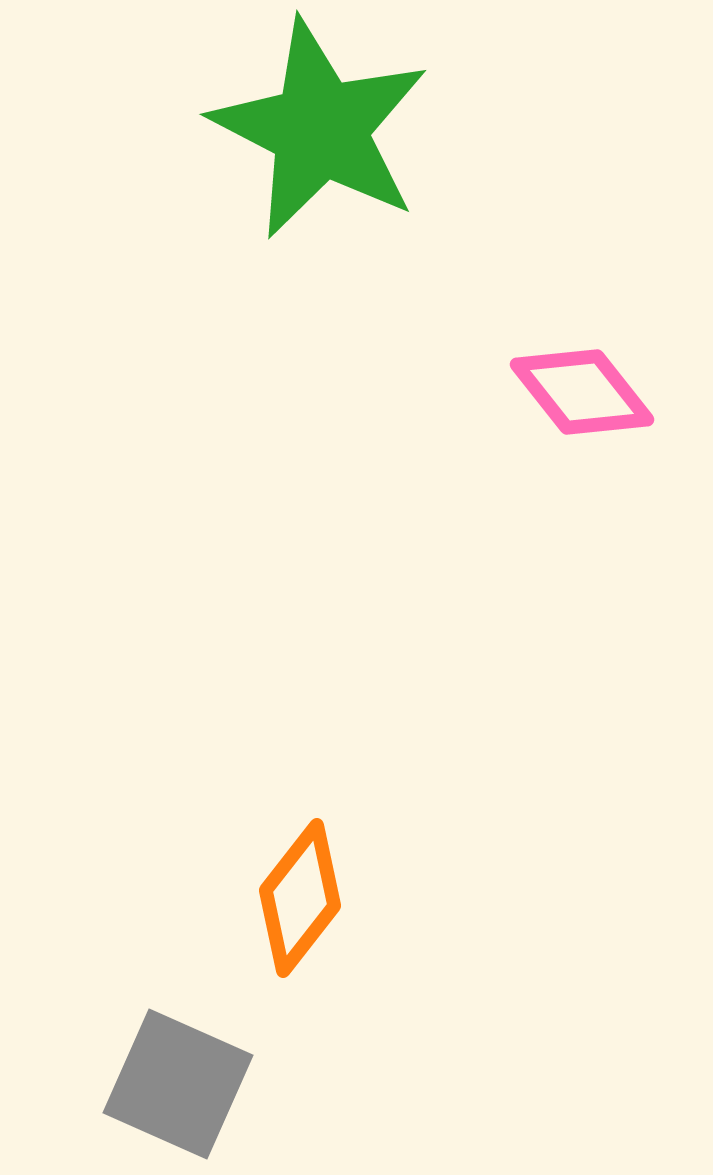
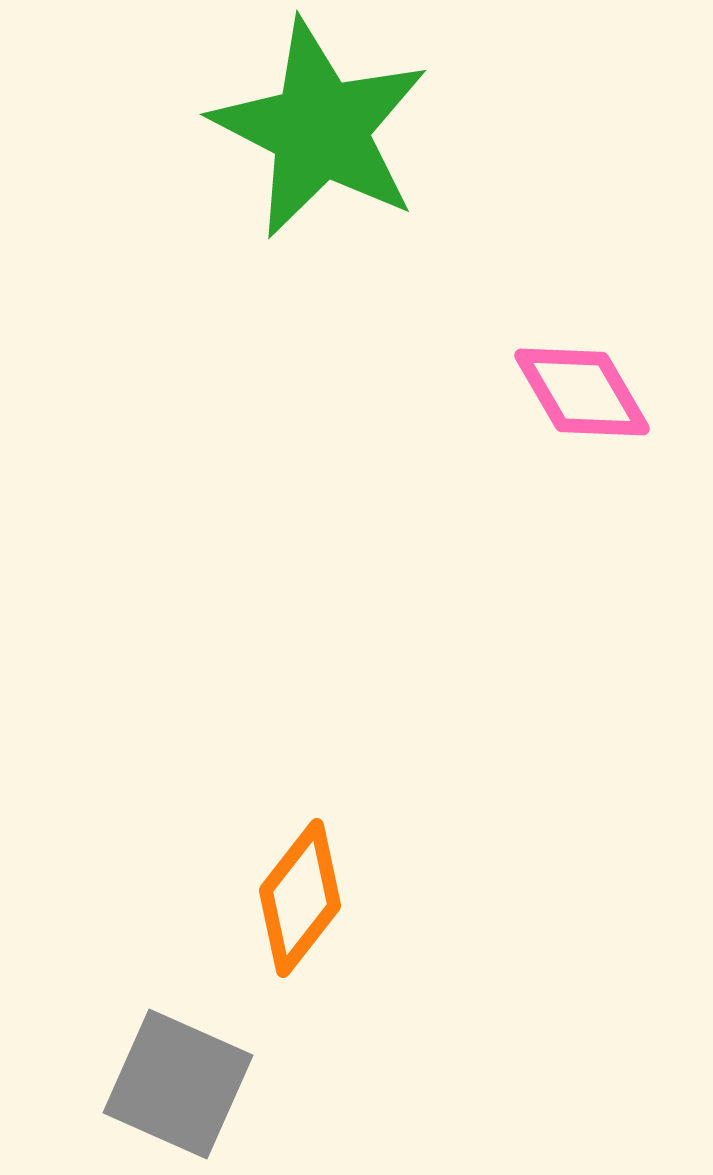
pink diamond: rotated 8 degrees clockwise
